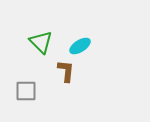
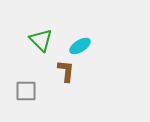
green triangle: moved 2 px up
